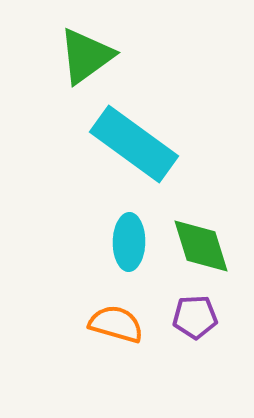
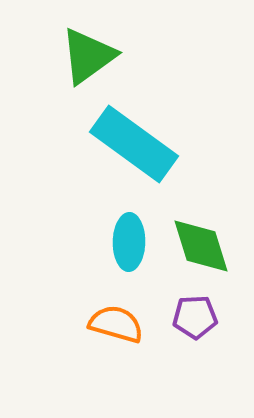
green triangle: moved 2 px right
